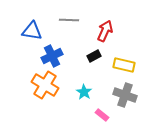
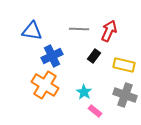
gray line: moved 10 px right, 9 px down
red arrow: moved 4 px right
black rectangle: rotated 24 degrees counterclockwise
pink rectangle: moved 7 px left, 4 px up
